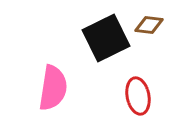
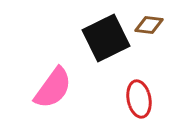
pink semicircle: rotated 27 degrees clockwise
red ellipse: moved 1 px right, 3 px down
